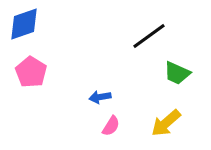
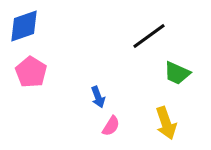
blue diamond: moved 2 px down
blue arrow: moved 2 px left; rotated 100 degrees counterclockwise
yellow arrow: rotated 68 degrees counterclockwise
